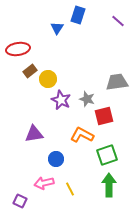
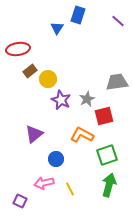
gray star: rotated 28 degrees clockwise
purple triangle: rotated 30 degrees counterclockwise
green arrow: rotated 15 degrees clockwise
